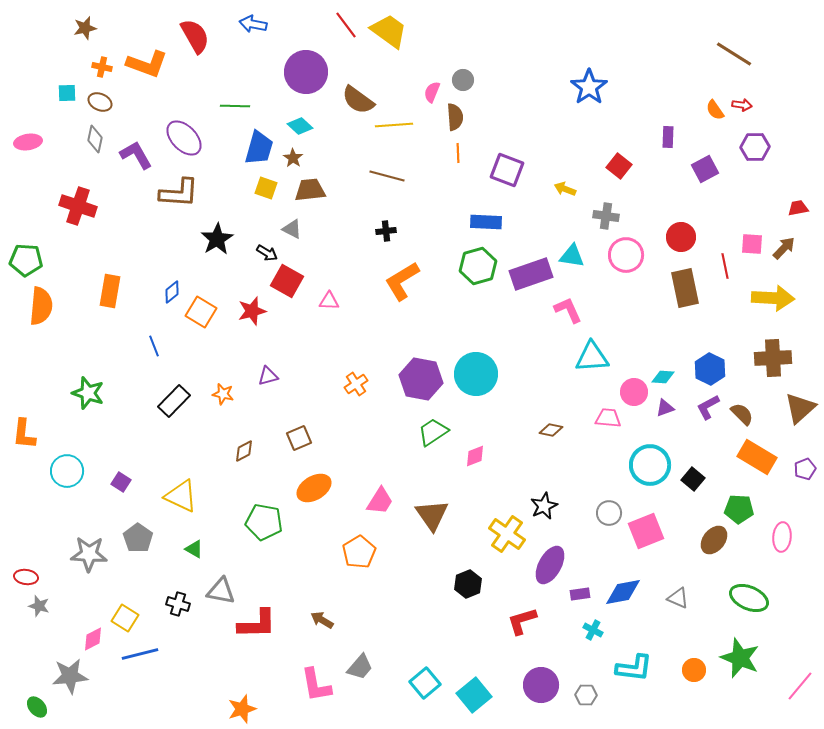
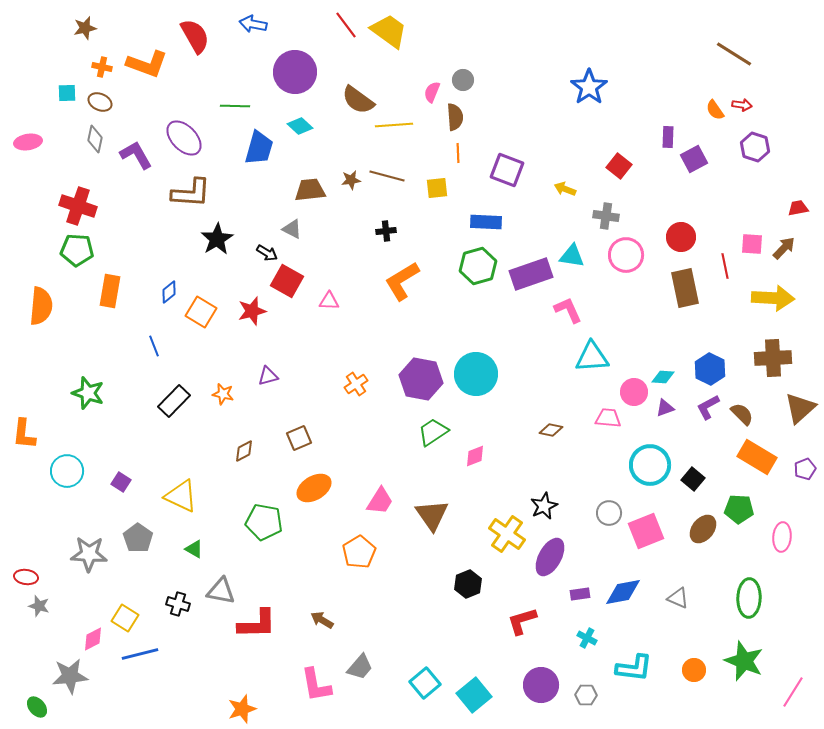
purple circle at (306, 72): moved 11 px left
purple hexagon at (755, 147): rotated 20 degrees clockwise
brown star at (293, 158): moved 58 px right, 22 px down; rotated 30 degrees clockwise
purple square at (705, 169): moved 11 px left, 10 px up
yellow square at (266, 188): moved 171 px right; rotated 25 degrees counterclockwise
brown L-shape at (179, 193): moved 12 px right
green pentagon at (26, 260): moved 51 px right, 10 px up
blue diamond at (172, 292): moved 3 px left
brown ellipse at (714, 540): moved 11 px left, 11 px up
purple ellipse at (550, 565): moved 8 px up
green ellipse at (749, 598): rotated 69 degrees clockwise
cyan cross at (593, 630): moved 6 px left, 8 px down
green star at (740, 658): moved 4 px right, 3 px down
pink line at (800, 686): moved 7 px left, 6 px down; rotated 8 degrees counterclockwise
